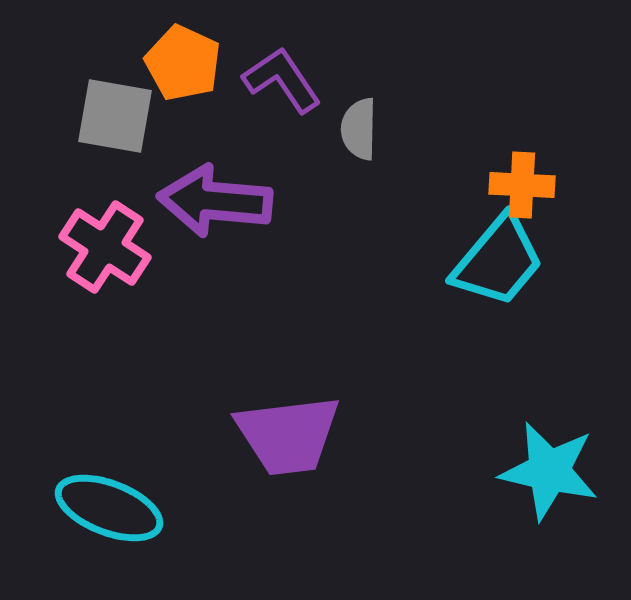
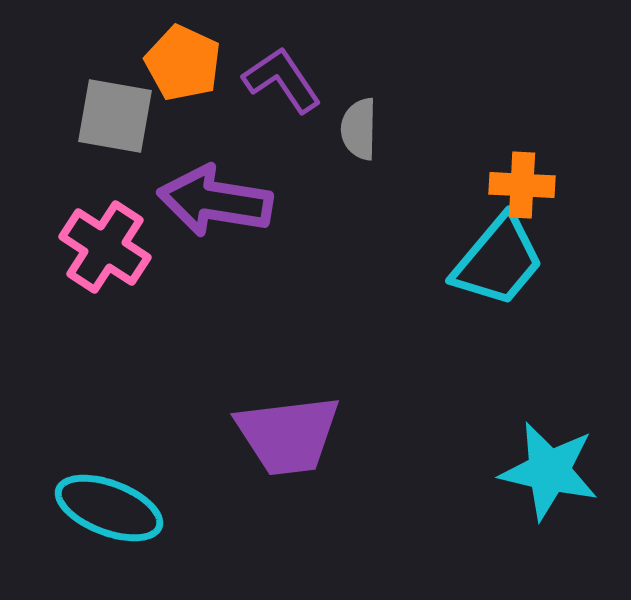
purple arrow: rotated 4 degrees clockwise
